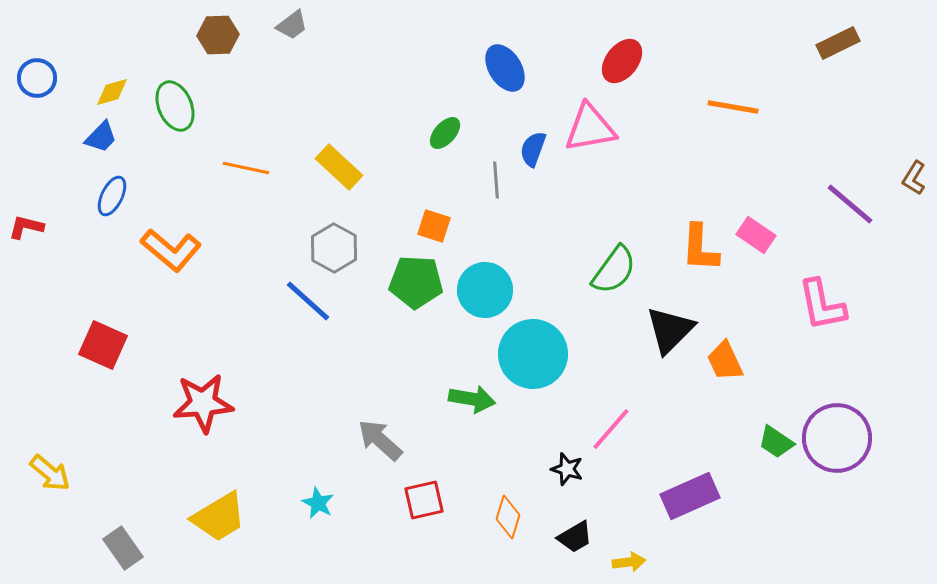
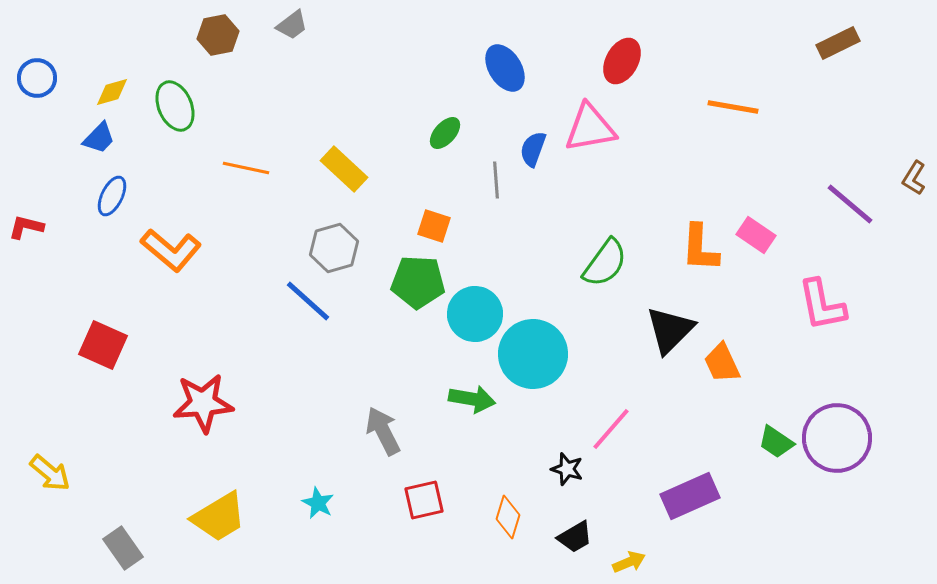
brown hexagon at (218, 35): rotated 9 degrees counterclockwise
red ellipse at (622, 61): rotated 9 degrees counterclockwise
blue trapezoid at (101, 137): moved 2 px left, 1 px down
yellow rectangle at (339, 167): moved 5 px right, 2 px down
gray hexagon at (334, 248): rotated 15 degrees clockwise
green semicircle at (614, 270): moved 9 px left, 7 px up
green pentagon at (416, 282): moved 2 px right
cyan circle at (485, 290): moved 10 px left, 24 px down
orange trapezoid at (725, 361): moved 3 px left, 2 px down
gray arrow at (380, 440): moved 3 px right, 9 px up; rotated 21 degrees clockwise
yellow arrow at (629, 562): rotated 16 degrees counterclockwise
